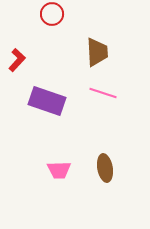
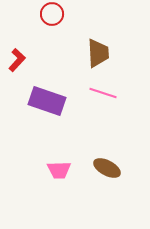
brown trapezoid: moved 1 px right, 1 px down
brown ellipse: moved 2 px right; rotated 52 degrees counterclockwise
